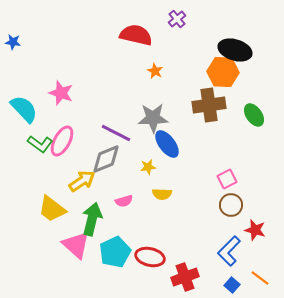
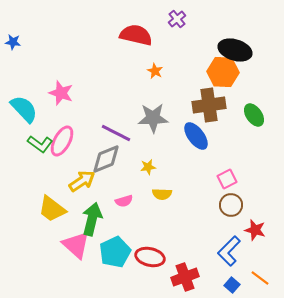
blue ellipse: moved 29 px right, 8 px up
